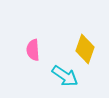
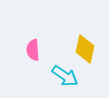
yellow diamond: rotated 8 degrees counterclockwise
